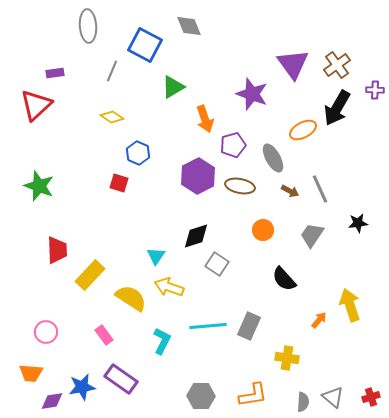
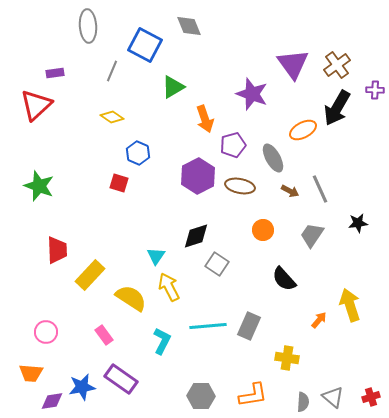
yellow arrow at (169, 287): rotated 44 degrees clockwise
